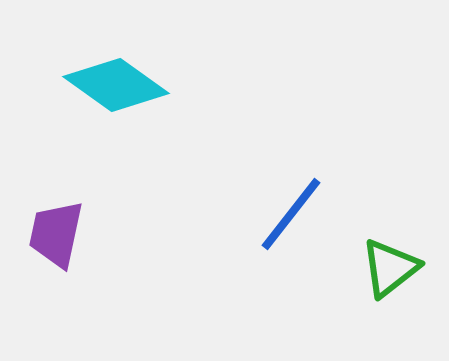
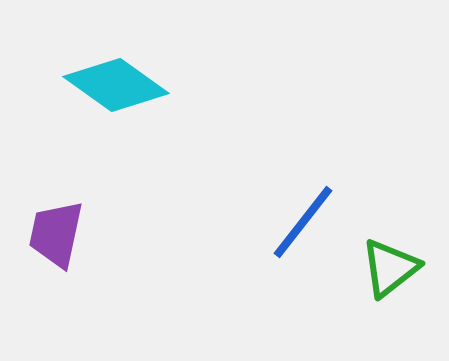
blue line: moved 12 px right, 8 px down
